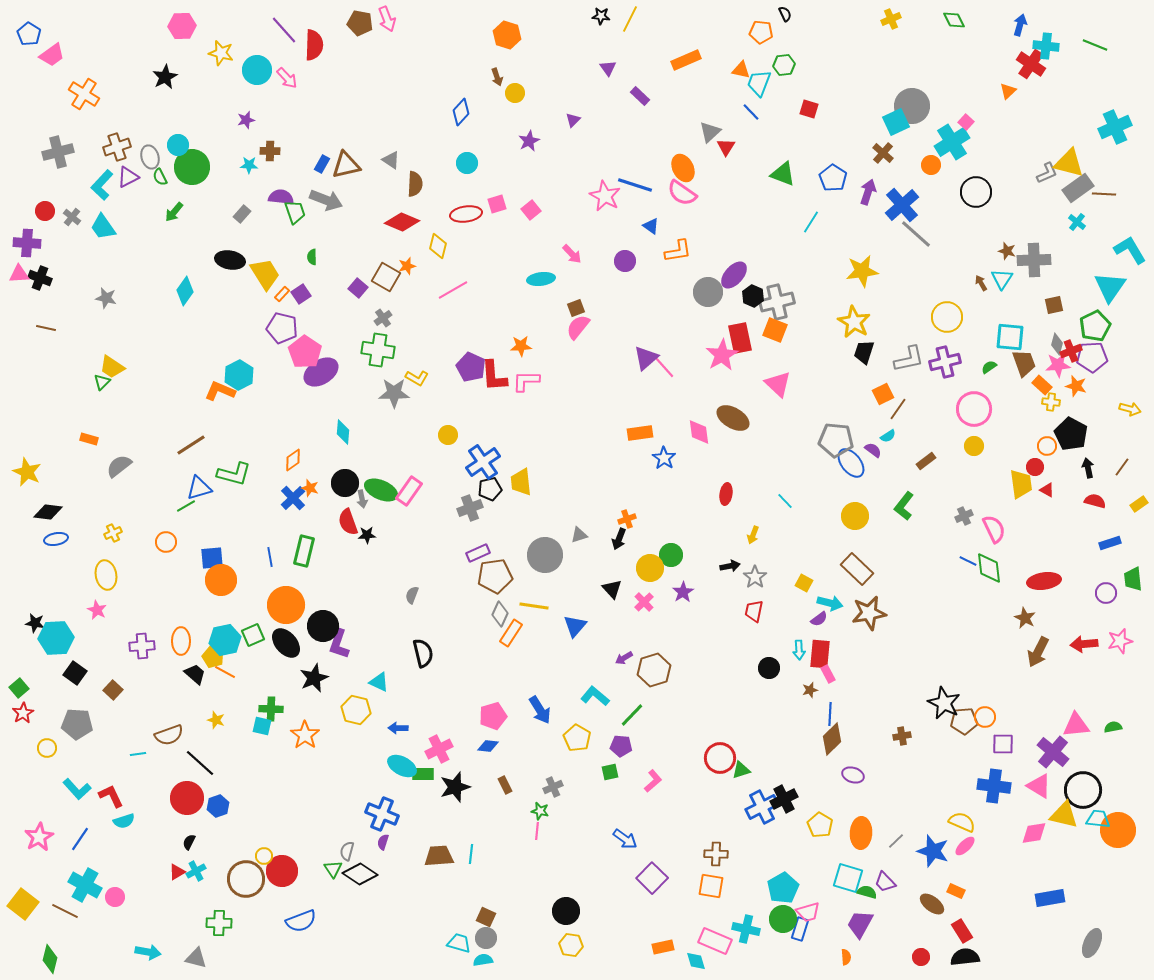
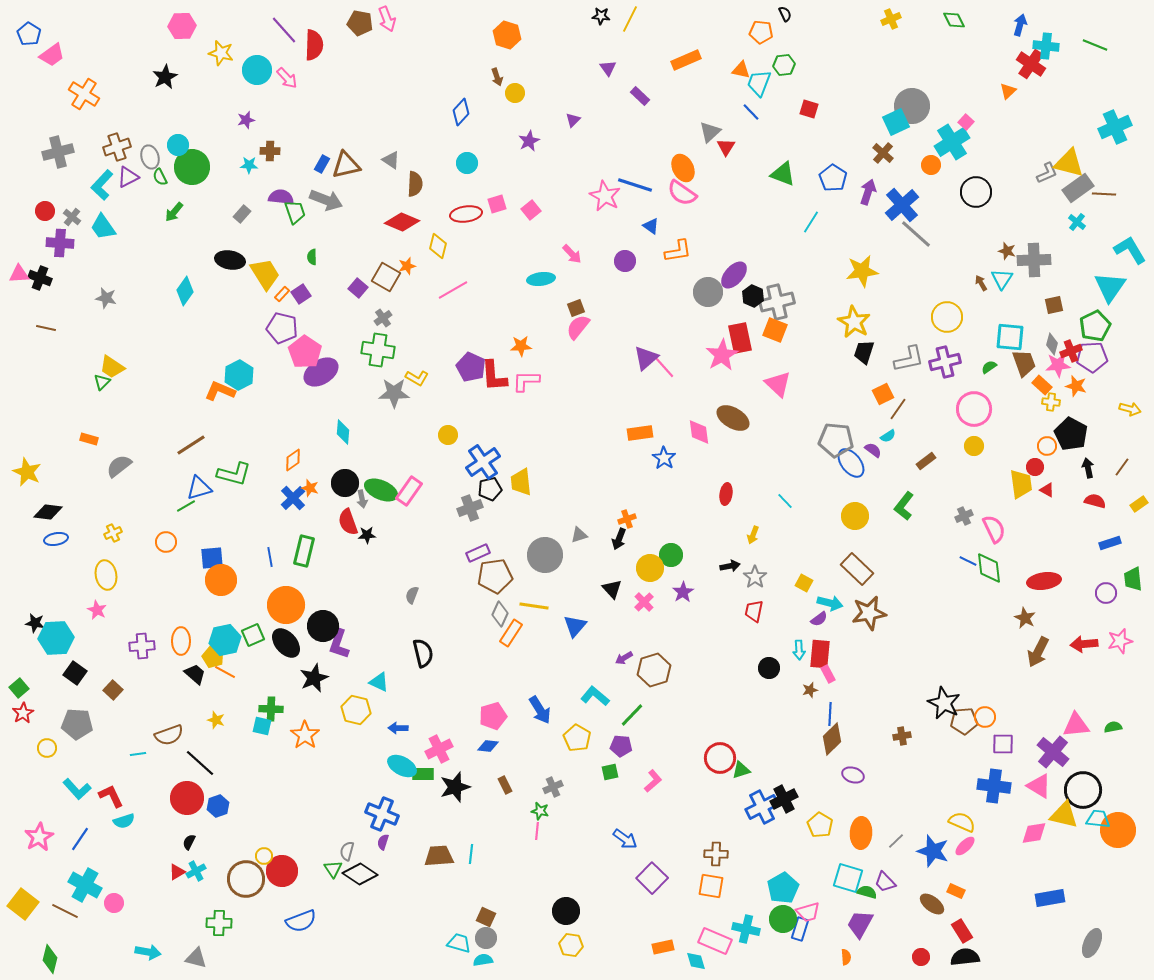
purple cross at (27, 243): moved 33 px right
gray diamond at (1057, 344): moved 5 px left
pink circle at (115, 897): moved 1 px left, 6 px down
